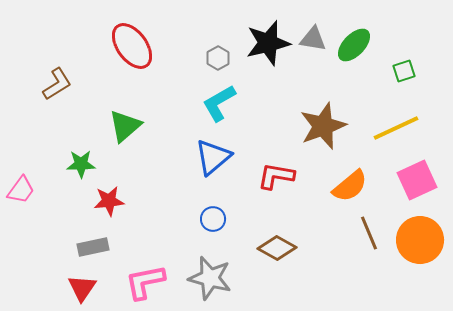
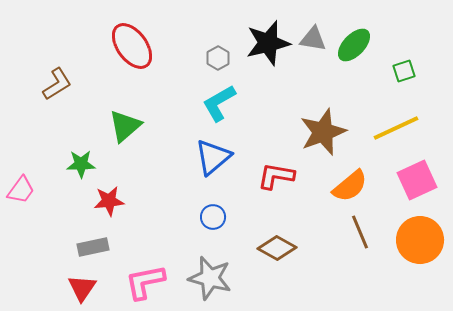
brown star: moved 6 px down
blue circle: moved 2 px up
brown line: moved 9 px left, 1 px up
